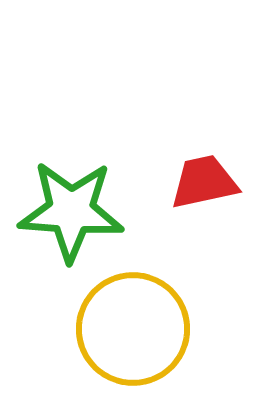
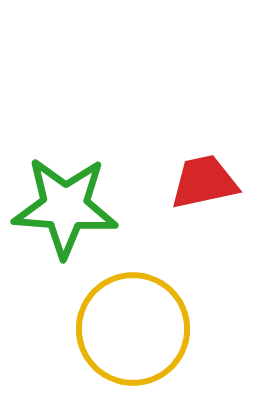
green star: moved 6 px left, 4 px up
